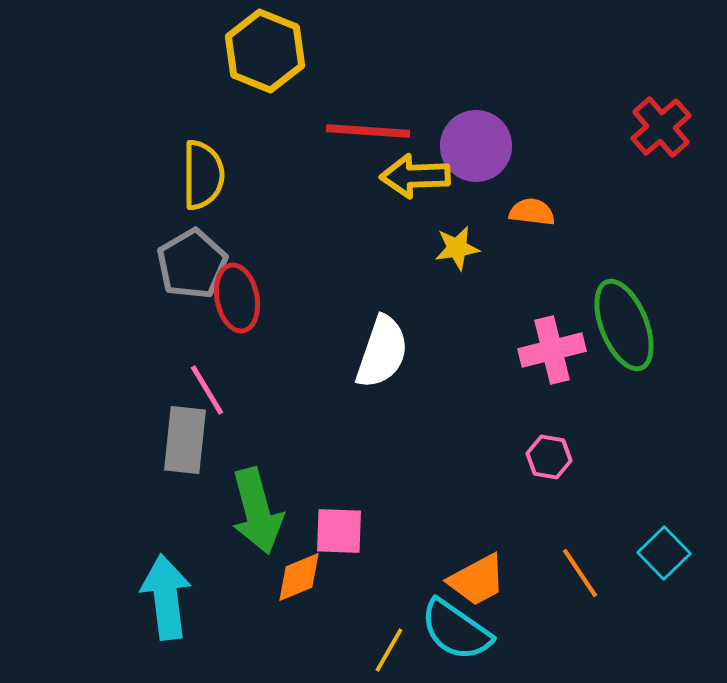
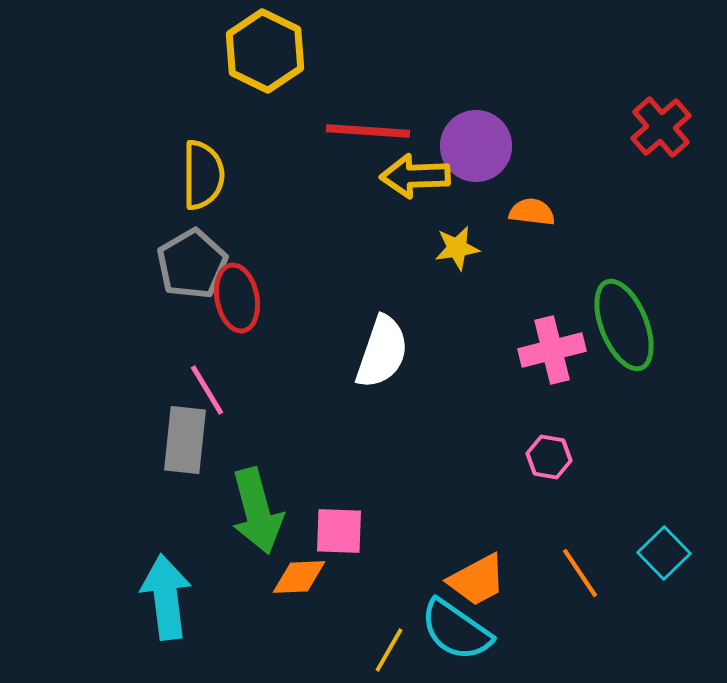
yellow hexagon: rotated 4 degrees clockwise
orange diamond: rotated 20 degrees clockwise
